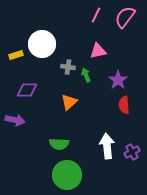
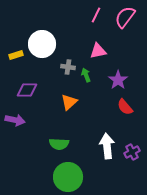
red semicircle: moved 1 px right, 2 px down; rotated 36 degrees counterclockwise
green circle: moved 1 px right, 2 px down
